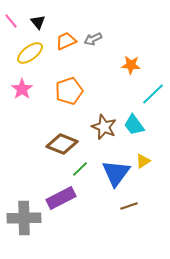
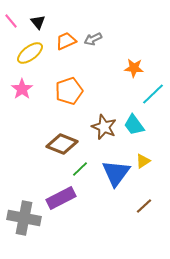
orange star: moved 3 px right, 3 px down
brown line: moved 15 px right; rotated 24 degrees counterclockwise
gray cross: rotated 12 degrees clockwise
